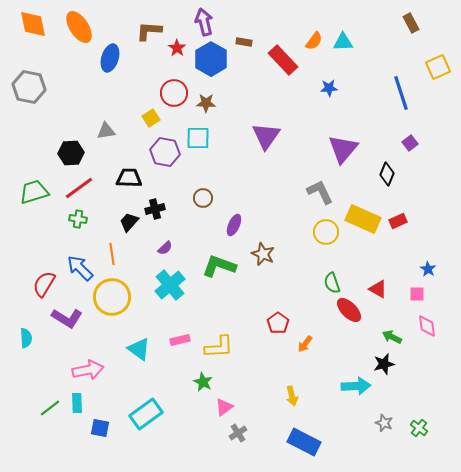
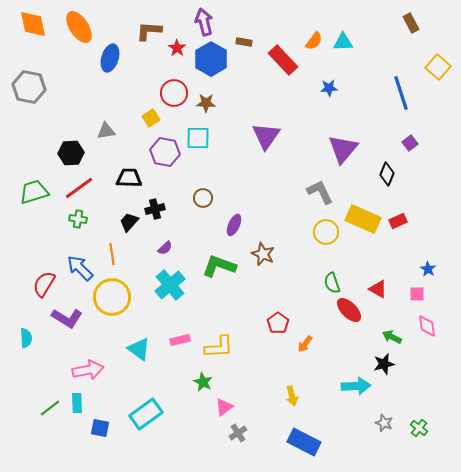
yellow square at (438, 67): rotated 25 degrees counterclockwise
